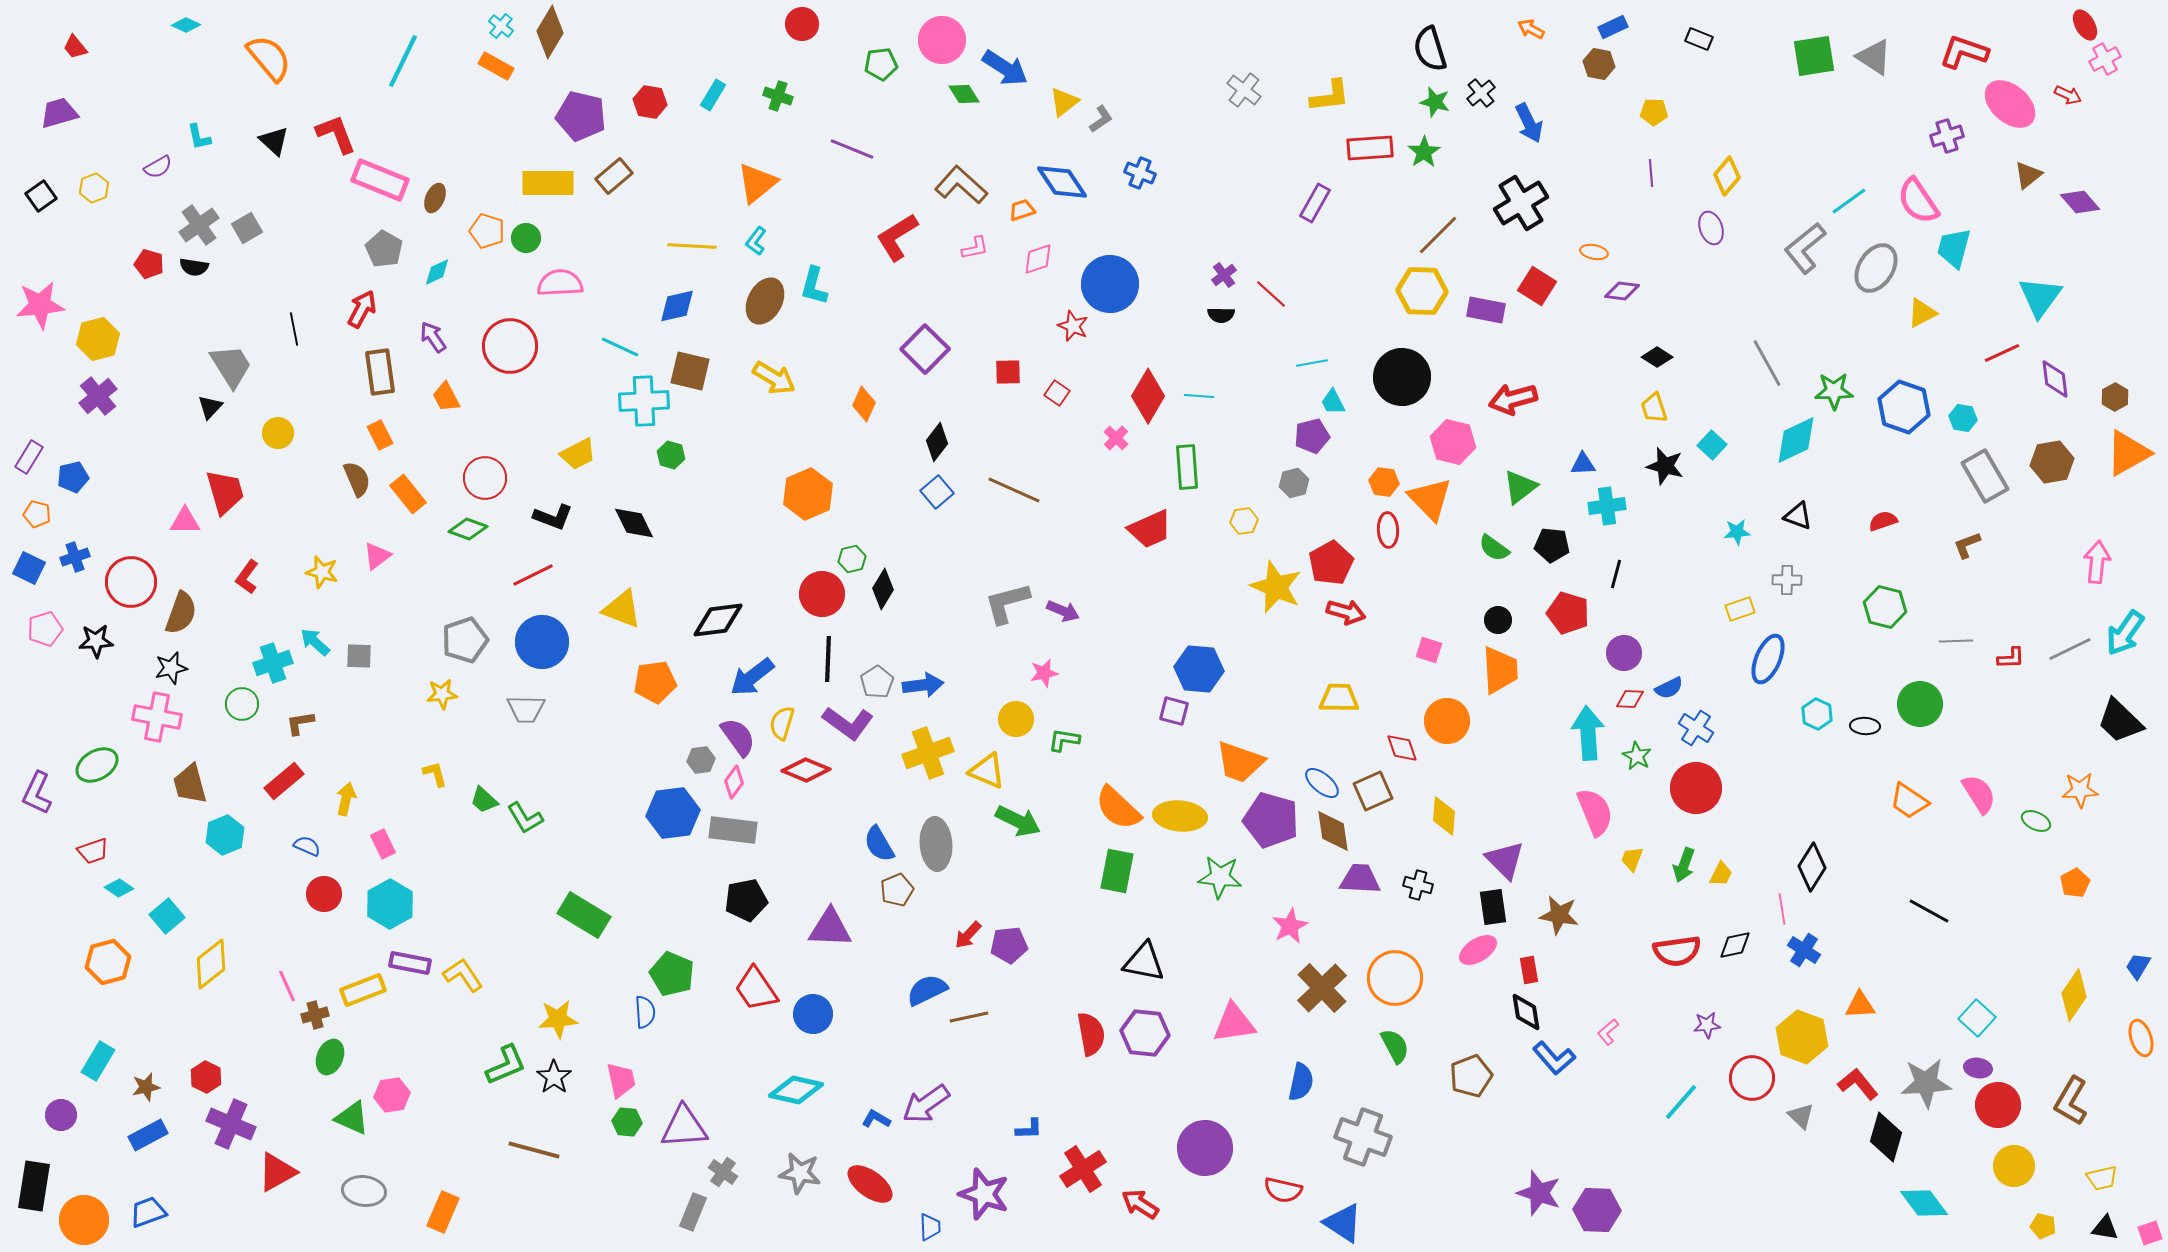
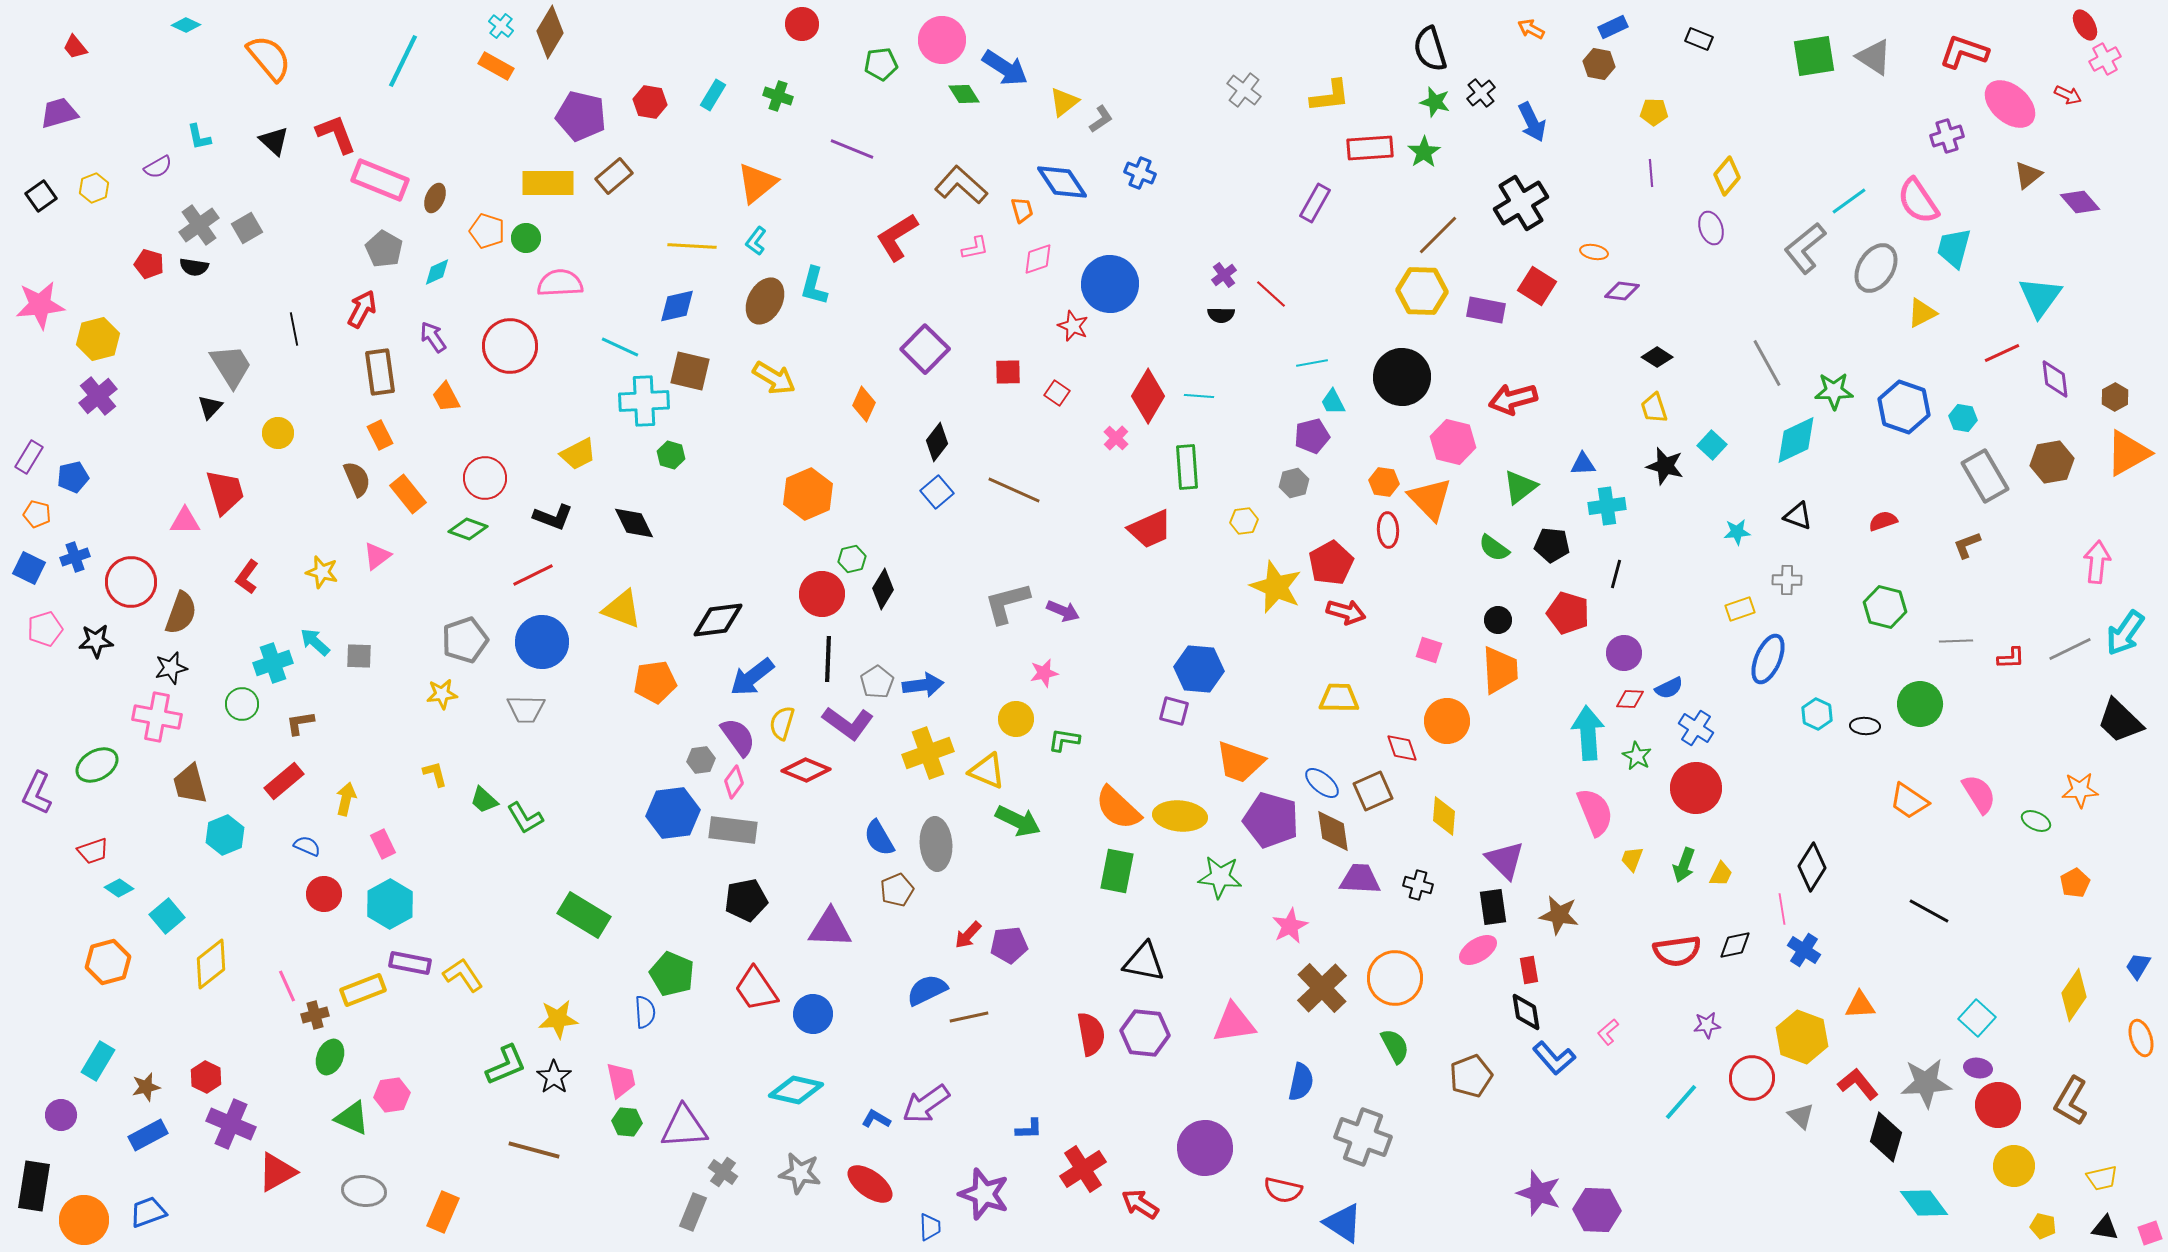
blue arrow at (1529, 123): moved 3 px right, 1 px up
orange trapezoid at (1022, 210): rotated 92 degrees clockwise
blue semicircle at (879, 844): moved 6 px up
